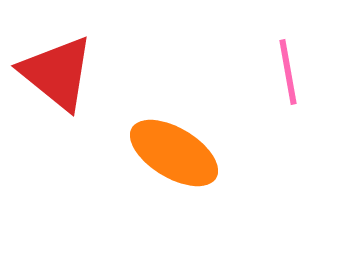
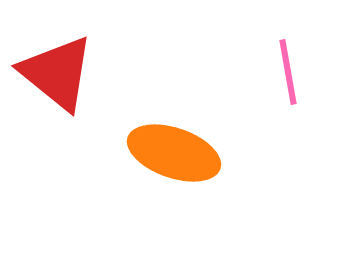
orange ellipse: rotated 12 degrees counterclockwise
